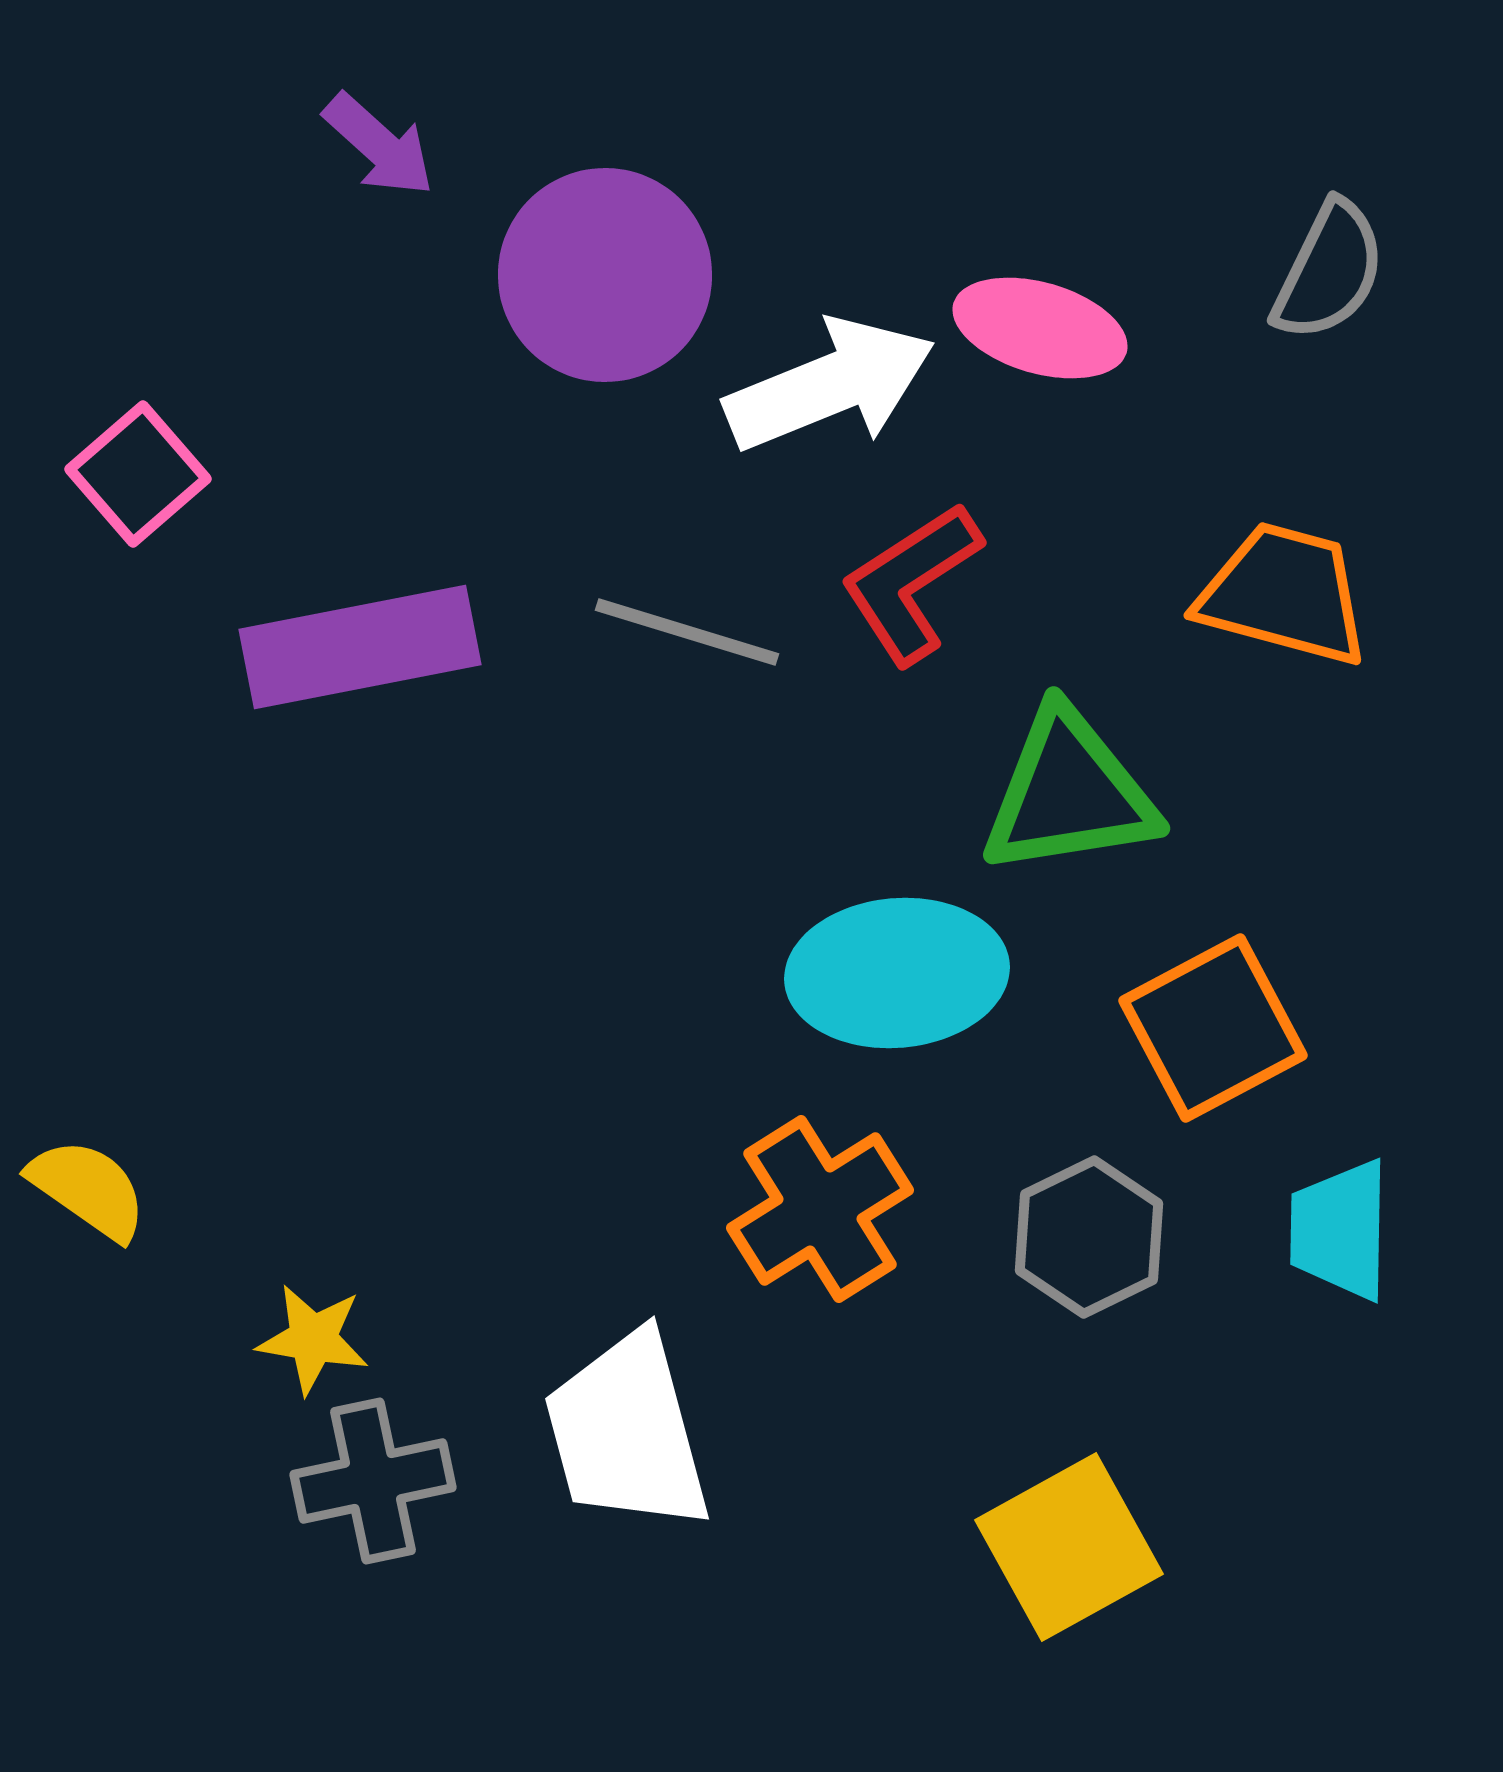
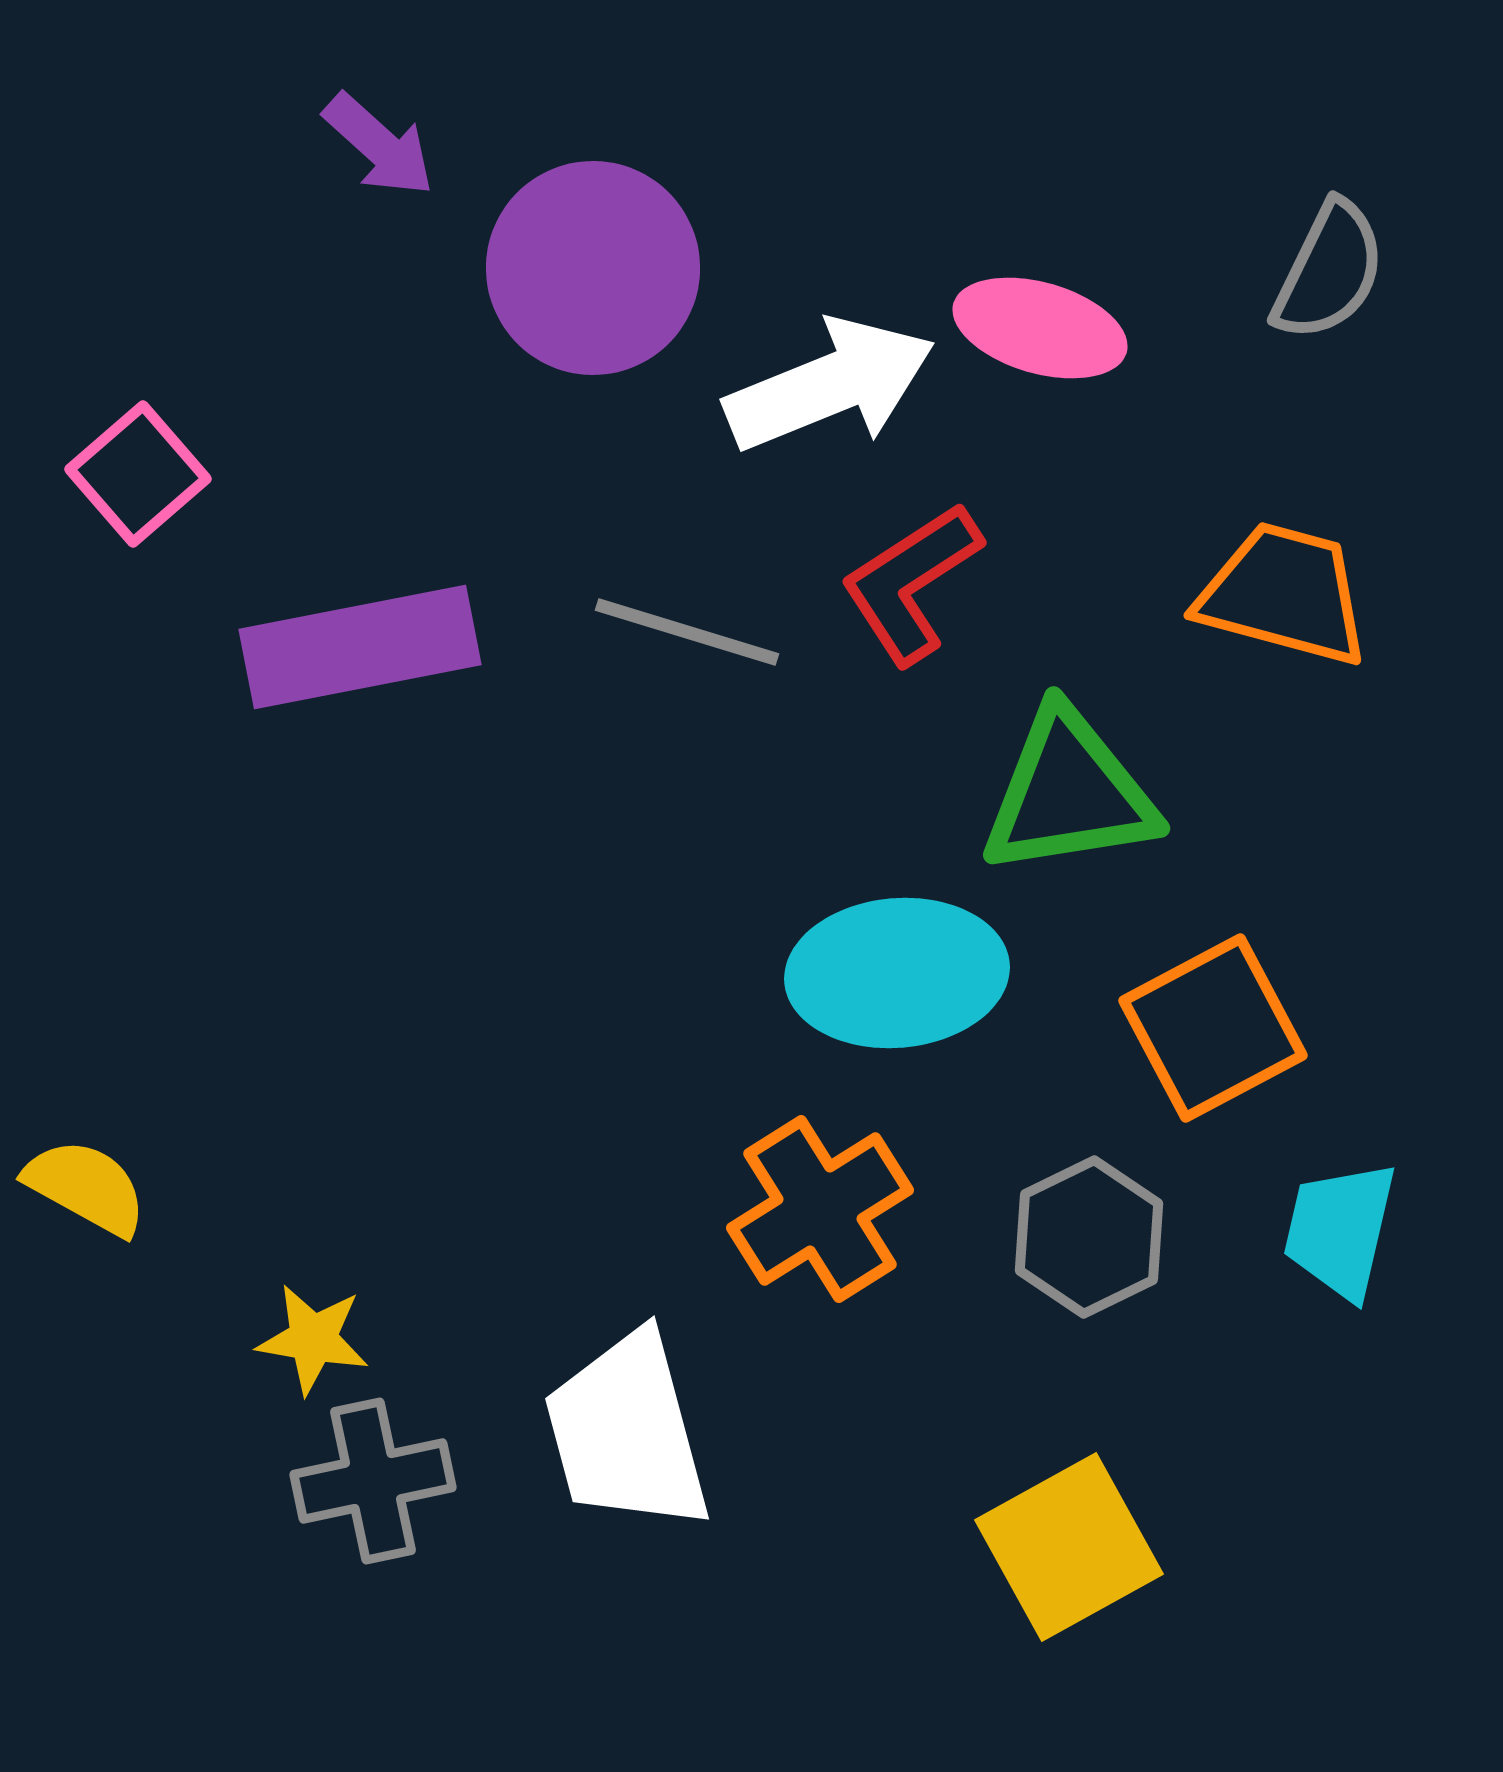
purple circle: moved 12 px left, 7 px up
yellow semicircle: moved 2 px left, 2 px up; rotated 6 degrees counterclockwise
cyan trapezoid: rotated 12 degrees clockwise
